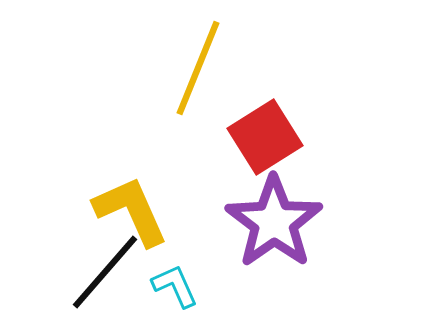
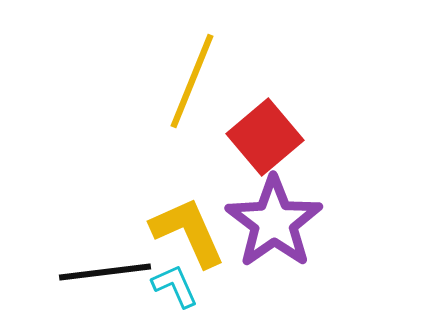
yellow line: moved 6 px left, 13 px down
red square: rotated 8 degrees counterclockwise
yellow L-shape: moved 57 px right, 21 px down
black line: rotated 42 degrees clockwise
